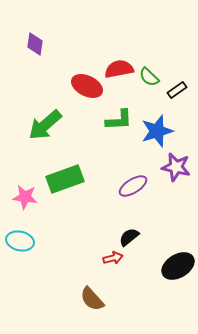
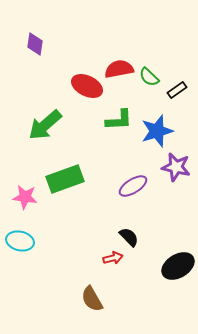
black semicircle: rotated 85 degrees clockwise
brown semicircle: rotated 12 degrees clockwise
